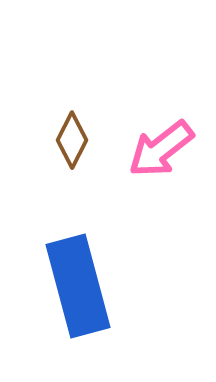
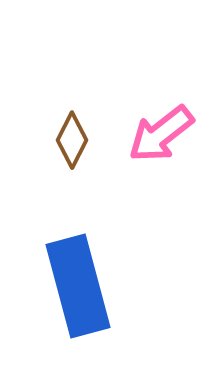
pink arrow: moved 15 px up
